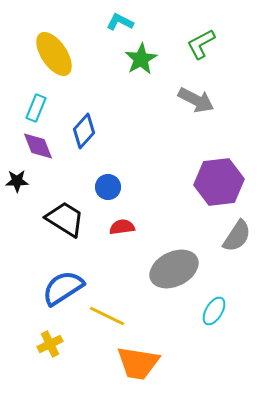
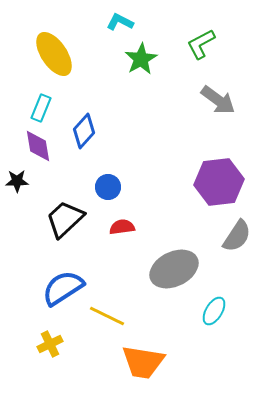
gray arrow: moved 22 px right; rotated 9 degrees clockwise
cyan rectangle: moved 5 px right
purple diamond: rotated 12 degrees clockwise
black trapezoid: rotated 75 degrees counterclockwise
orange trapezoid: moved 5 px right, 1 px up
